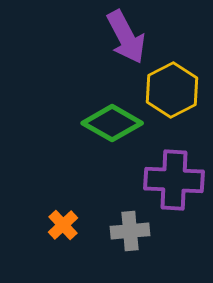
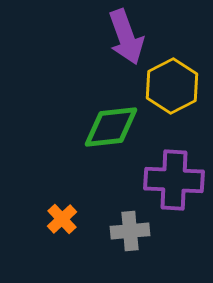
purple arrow: rotated 8 degrees clockwise
yellow hexagon: moved 4 px up
green diamond: moved 1 px left, 4 px down; rotated 36 degrees counterclockwise
orange cross: moved 1 px left, 6 px up
